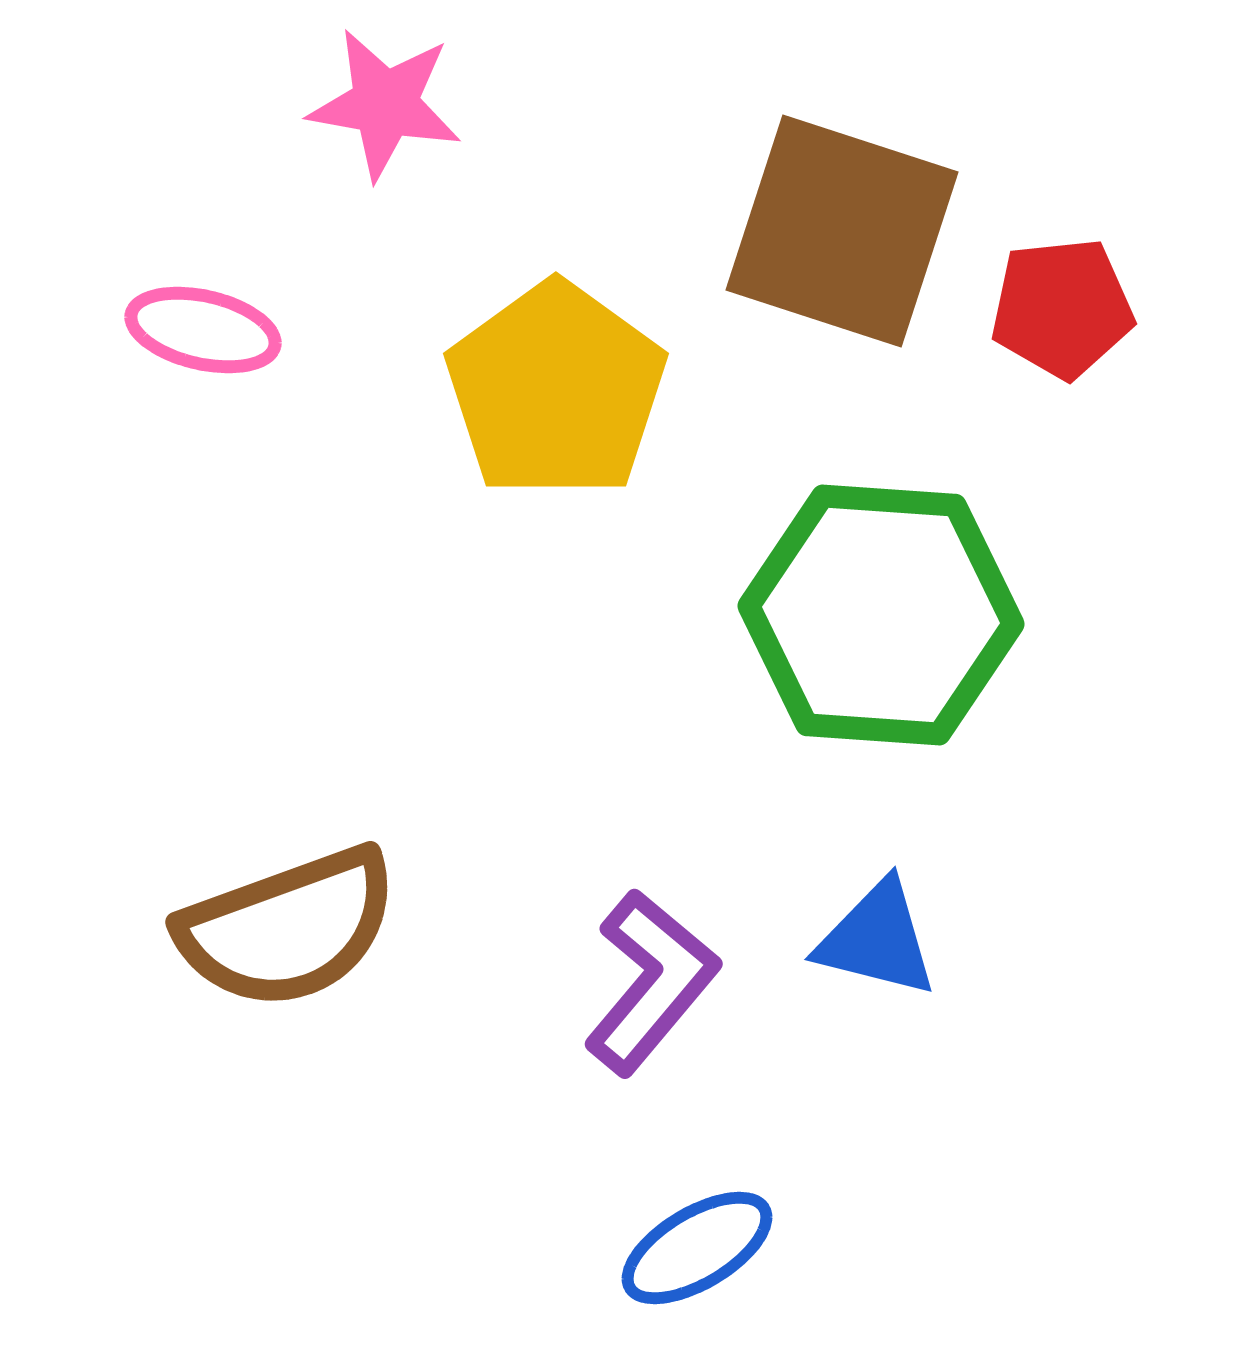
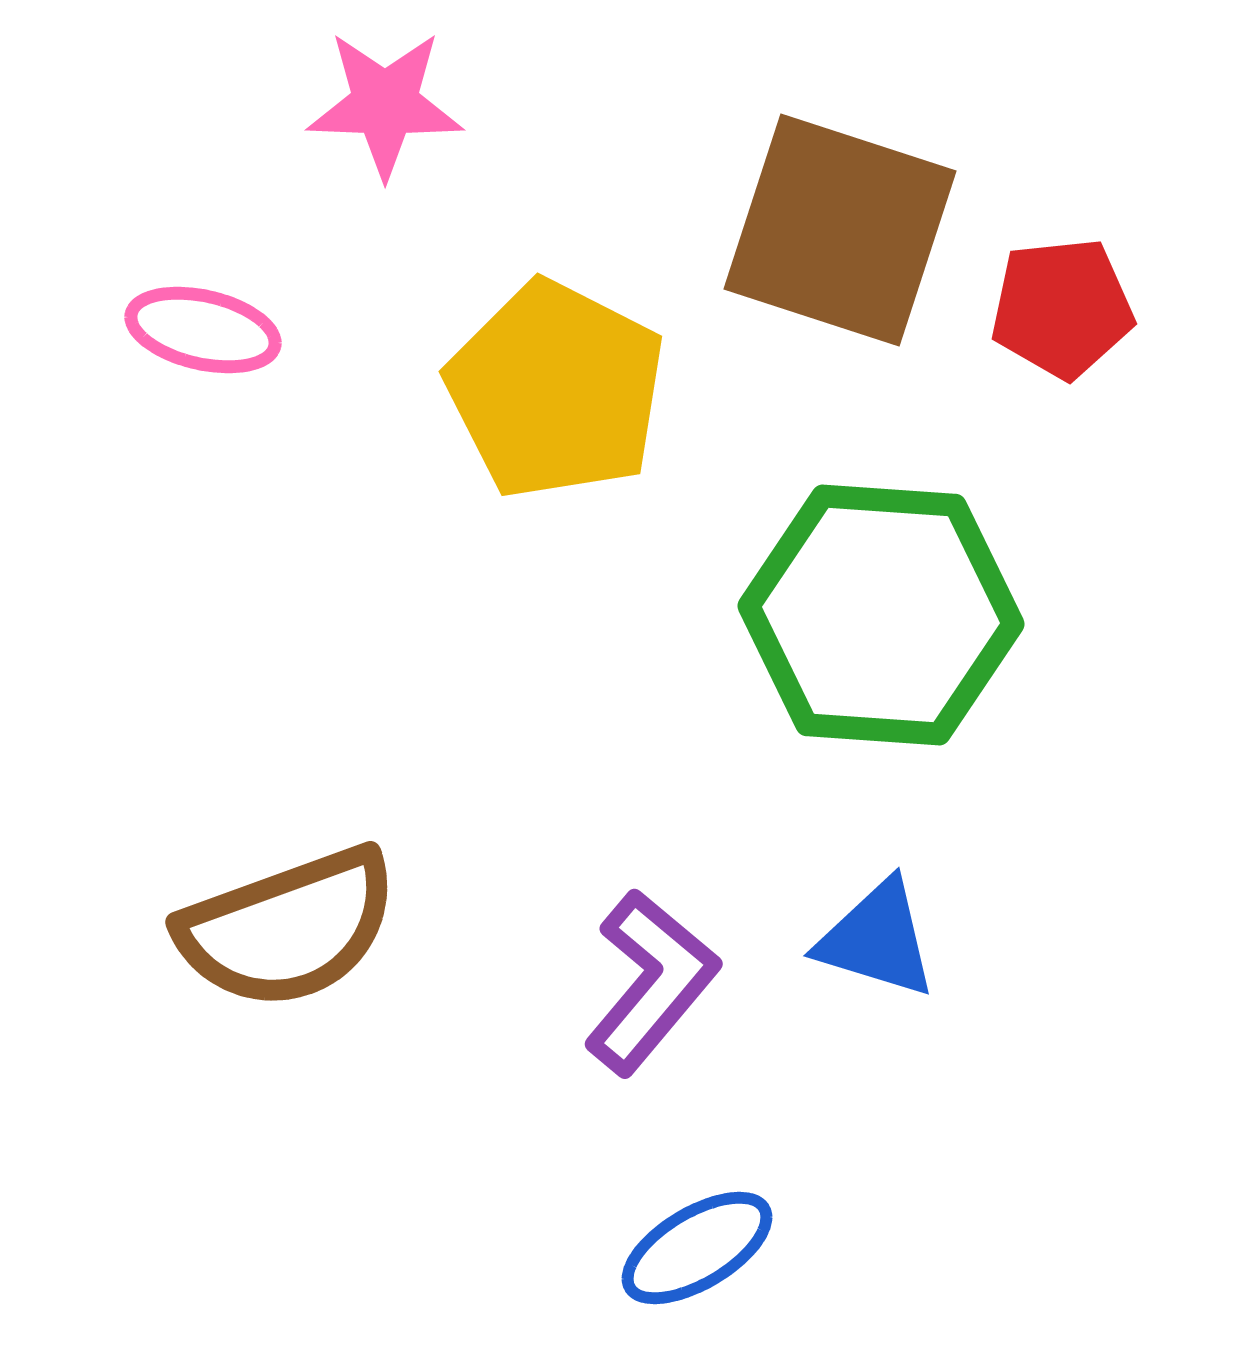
pink star: rotated 8 degrees counterclockwise
brown square: moved 2 px left, 1 px up
yellow pentagon: rotated 9 degrees counterclockwise
blue triangle: rotated 3 degrees clockwise
